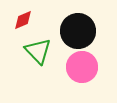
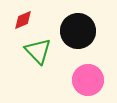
pink circle: moved 6 px right, 13 px down
